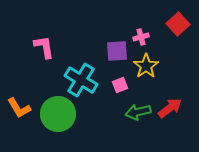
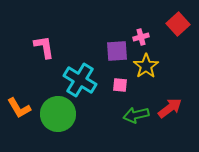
cyan cross: moved 1 px left
pink square: rotated 28 degrees clockwise
green arrow: moved 2 px left, 3 px down
